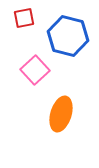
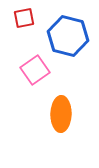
pink square: rotated 8 degrees clockwise
orange ellipse: rotated 16 degrees counterclockwise
